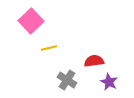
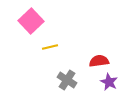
yellow line: moved 1 px right, 1 px up
red semicircle: moved 5 px right
